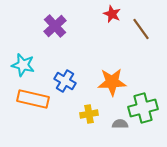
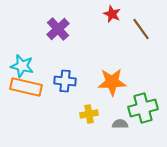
purple cross: moved 3 px right, 3 px down
cyan star: moved 1 px left, 1 px down
blue cross: rotated 25 degrees counterclockwise
orange rectangle: moved 7 px left, 12 px up
